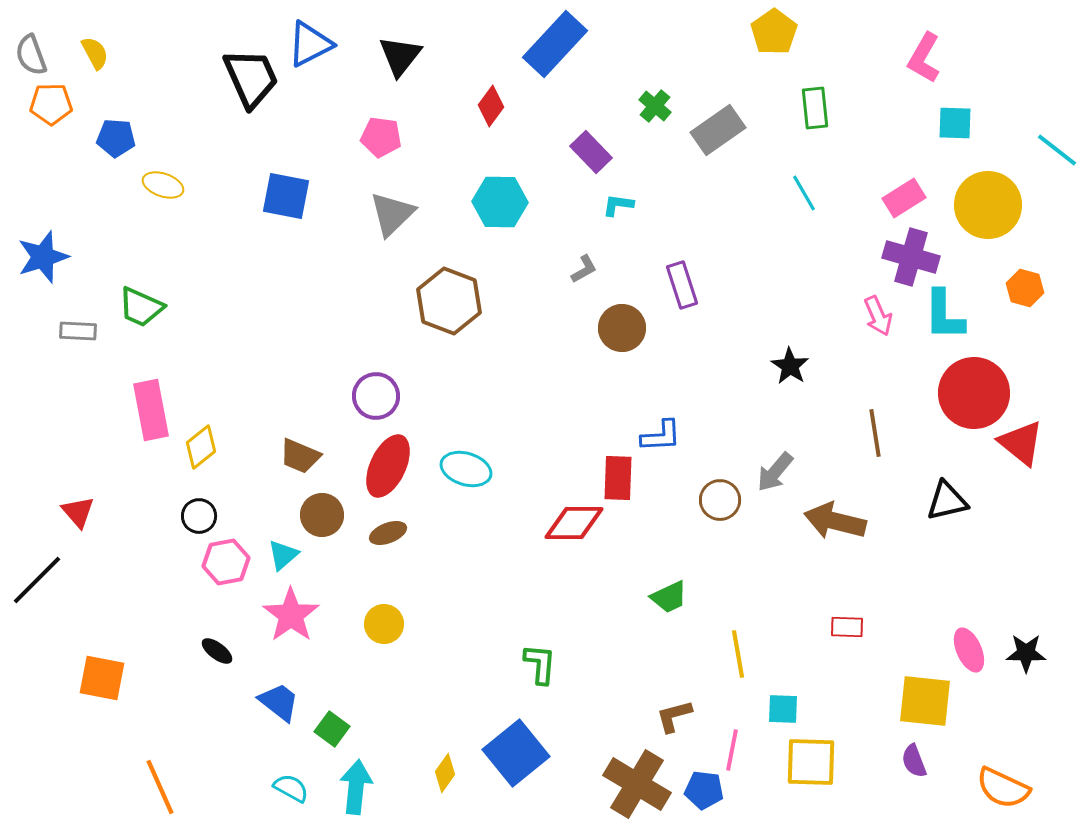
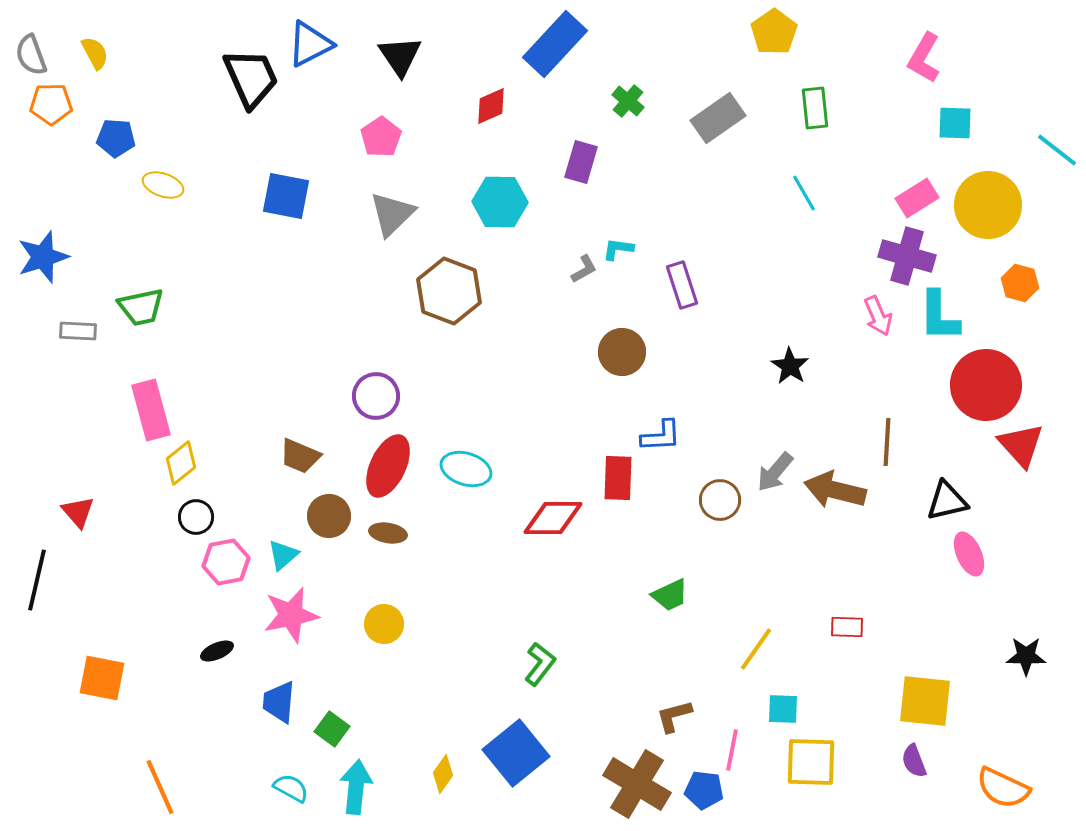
black triangle at (400, 56): rotated 12 degrees counterclockwise
red diamond at (491, 106): rotated 30 degrees clockwise
green cross at (655, 106): moved 27 px left, 5 px up
gray rectangle at (718, 130): moved 12 px up
pink pentagon at (381, 137): rotated 30 degrees clockwise
purple rectangle at (591, 152): moved 10 px left, 10 px down; rotated 60 degrees clockwise
pink rectangle at (904, 198): moved 13 px right
cyan L-shape at (618, 205): moved 44 px down
purple cross at (911, 257): moved 4 px left, 1 px up
orange hexagon at (1025, 288): moved 5 px left, 5 px up
brown hexagon at (449, 301): moved 10 px up
green trapezoid at (141, 307): rotated 36 degrees counterclockwise
cyan L-shape at (944, 315): moved 5 px left, 1 px down
brown circle at (622, 328): moved 24 px down
red circle at (974, 393): moved 12 px right, 8 px up
pink rectangle at (151, 410): rotated 4 degrees counterclockwise
brown line at (875, 433): moved 12 px right, 9 px down; rotated 12 degrees clockwise
red triangle at (1021, 443): moved 2 px down; rotated 9 degrees clockwise
yellow diamond at (201, 447): moved 20 px left, 16 px down
brown circle at (322, 515): moved 7 px right, 1 px down
black circle at (199, 516): moved 3 px left, 1 px down
brown arrow at (835, 521): moved 31 px up
red diamond at (574, 523): moved 21 px left, 5 px up
brown ellipse at (388, 533): rotated 30 degrees clockwise
black line at (37, 580): rotated 32 degrees counterclockwise
green trapezoid at (669, 597): moved 1 px right, 2 px up
pink star at (291, 615): rotated 24 degrees clockwise
pink ellipse at (969, 650): moved 96 px up
black ellipse at (217, 651): rotated 60 degrees counterclockwise
black star at (1026, 653): moved 3 px down
yellow line at (738, 654): moved 18 px right, 5 px up; rotated 45 degrees clockwise
green L-shape at (540, 664): rotated 33 degrees clockwise
blue trapezoid at (279, 702): rotated 123 degrees counterclockwise
yellow diamond at (445, 773): moved 2 px left, 1 px down
